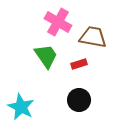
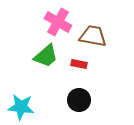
brown trapezoid: moved 1 px up
green trapezoid: rotated 84 degrees clockwise
red rectangle: rotated 28 degrees clockwise
cyan star: rotated 20 degrees counterclockwise
